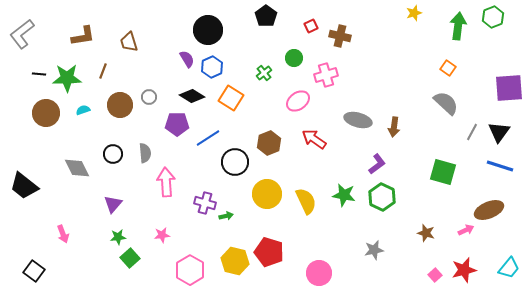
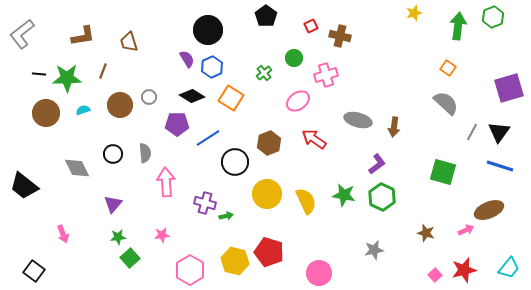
purple square at (509, 88): rotated 12 degrees counterclockwise
